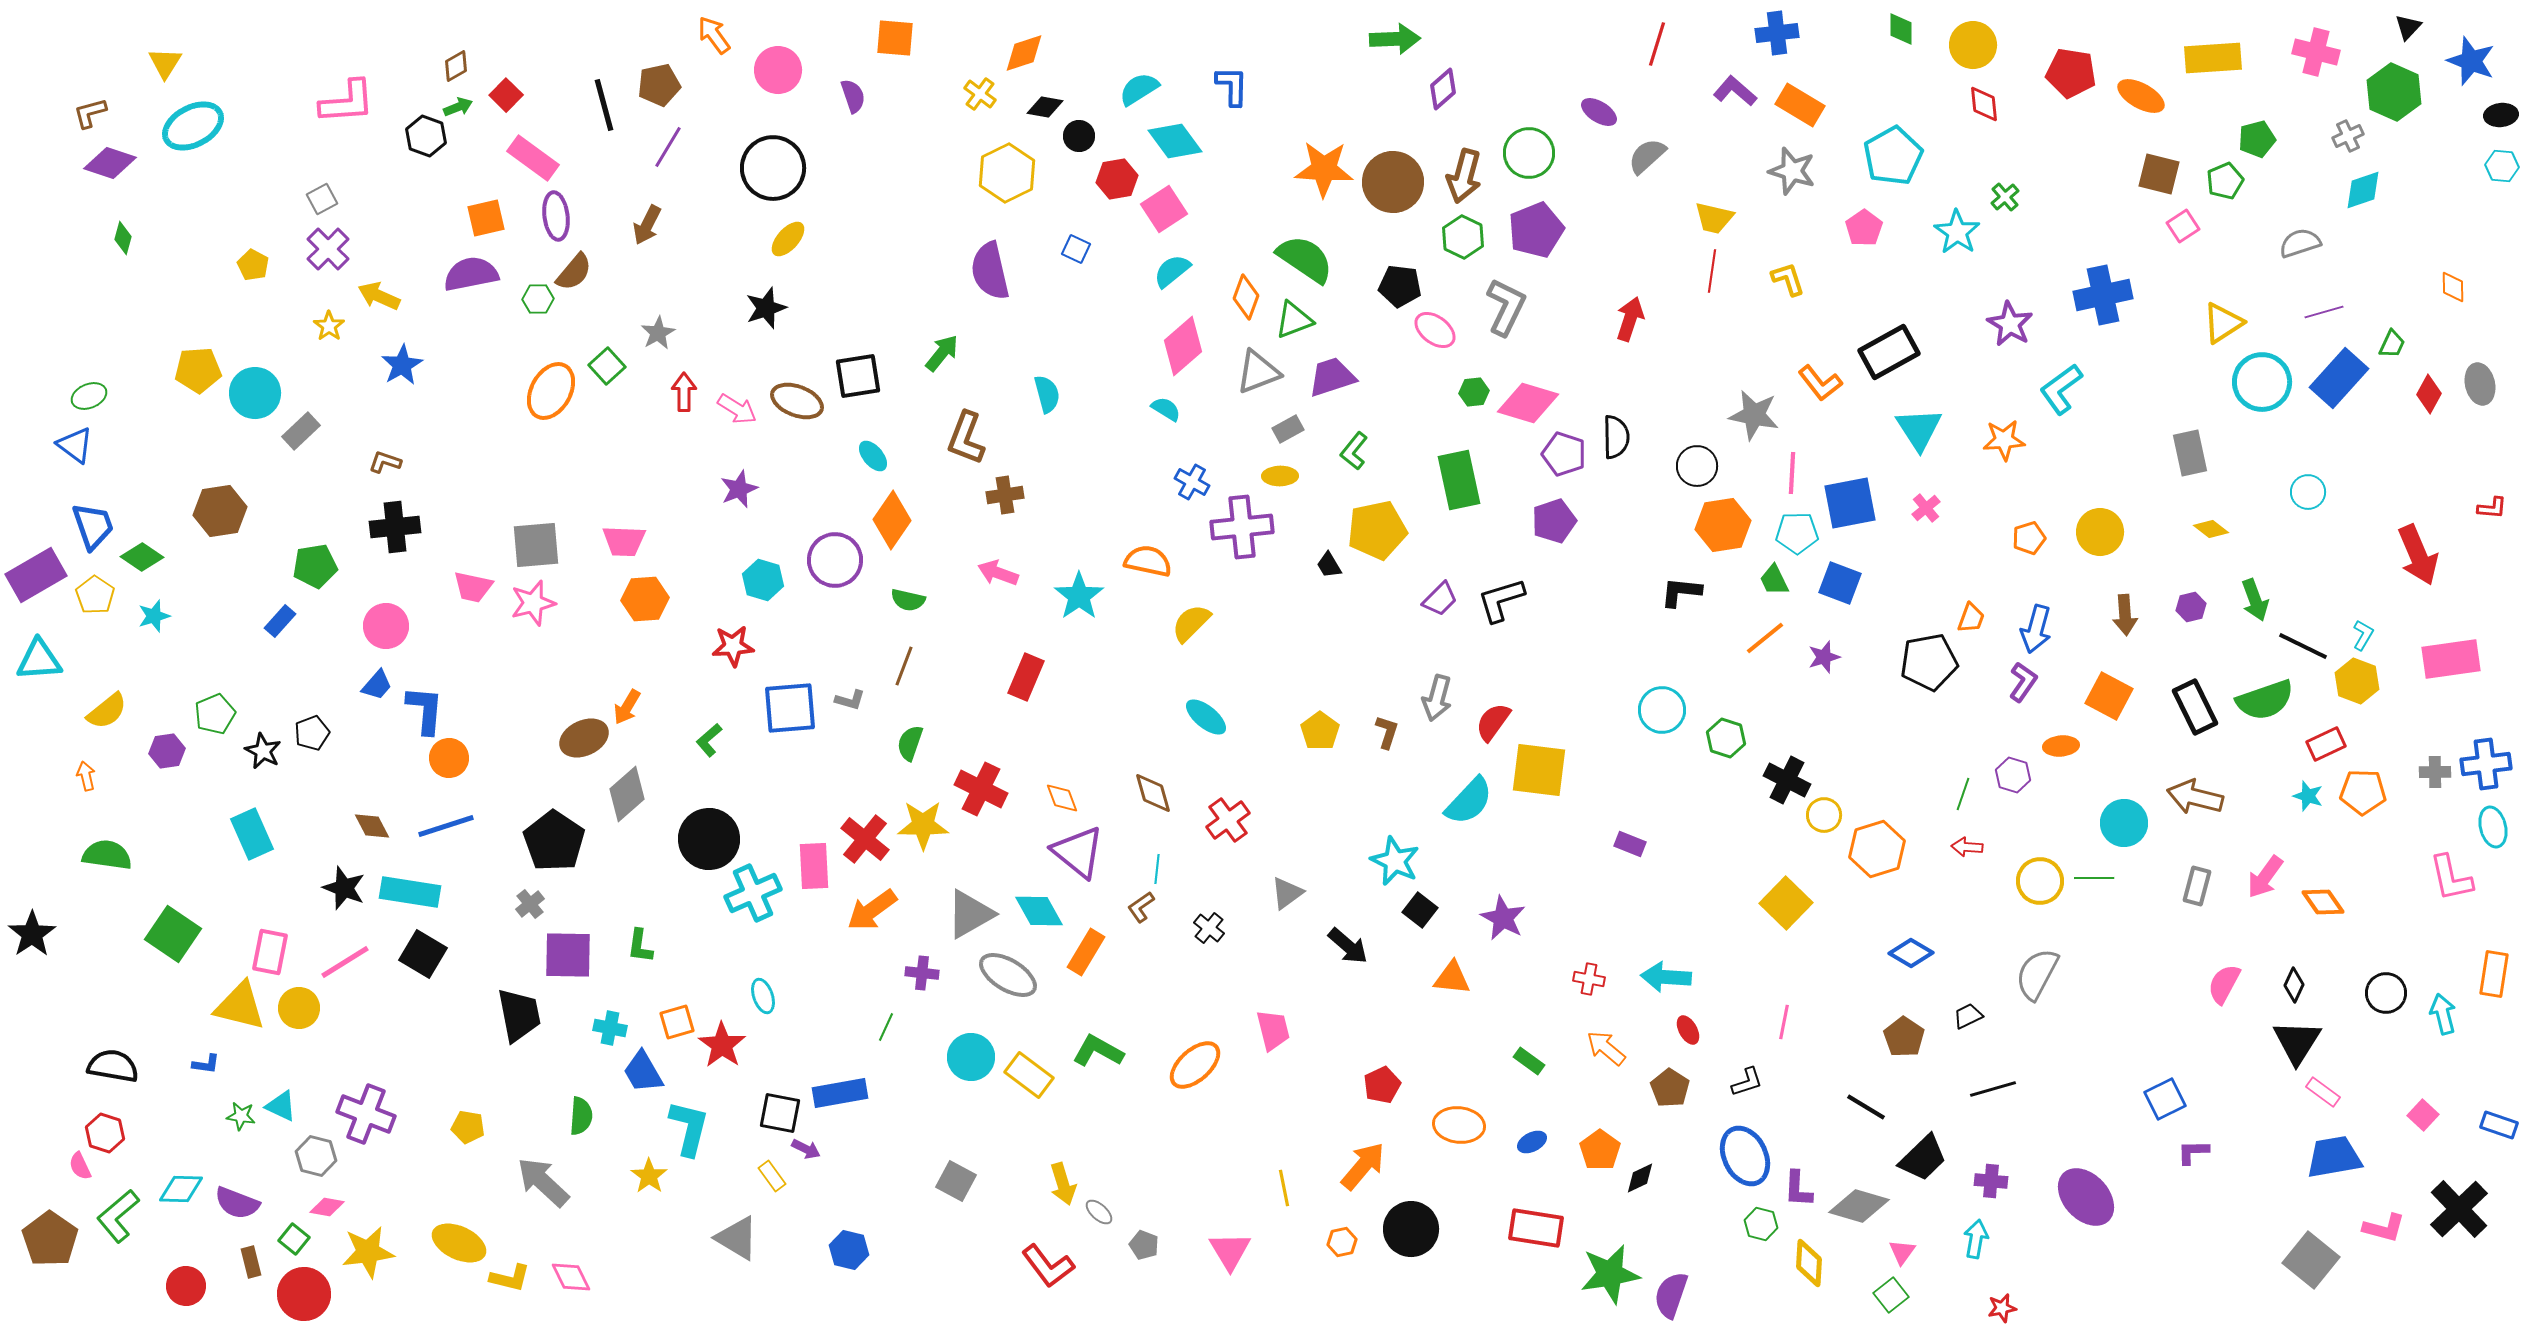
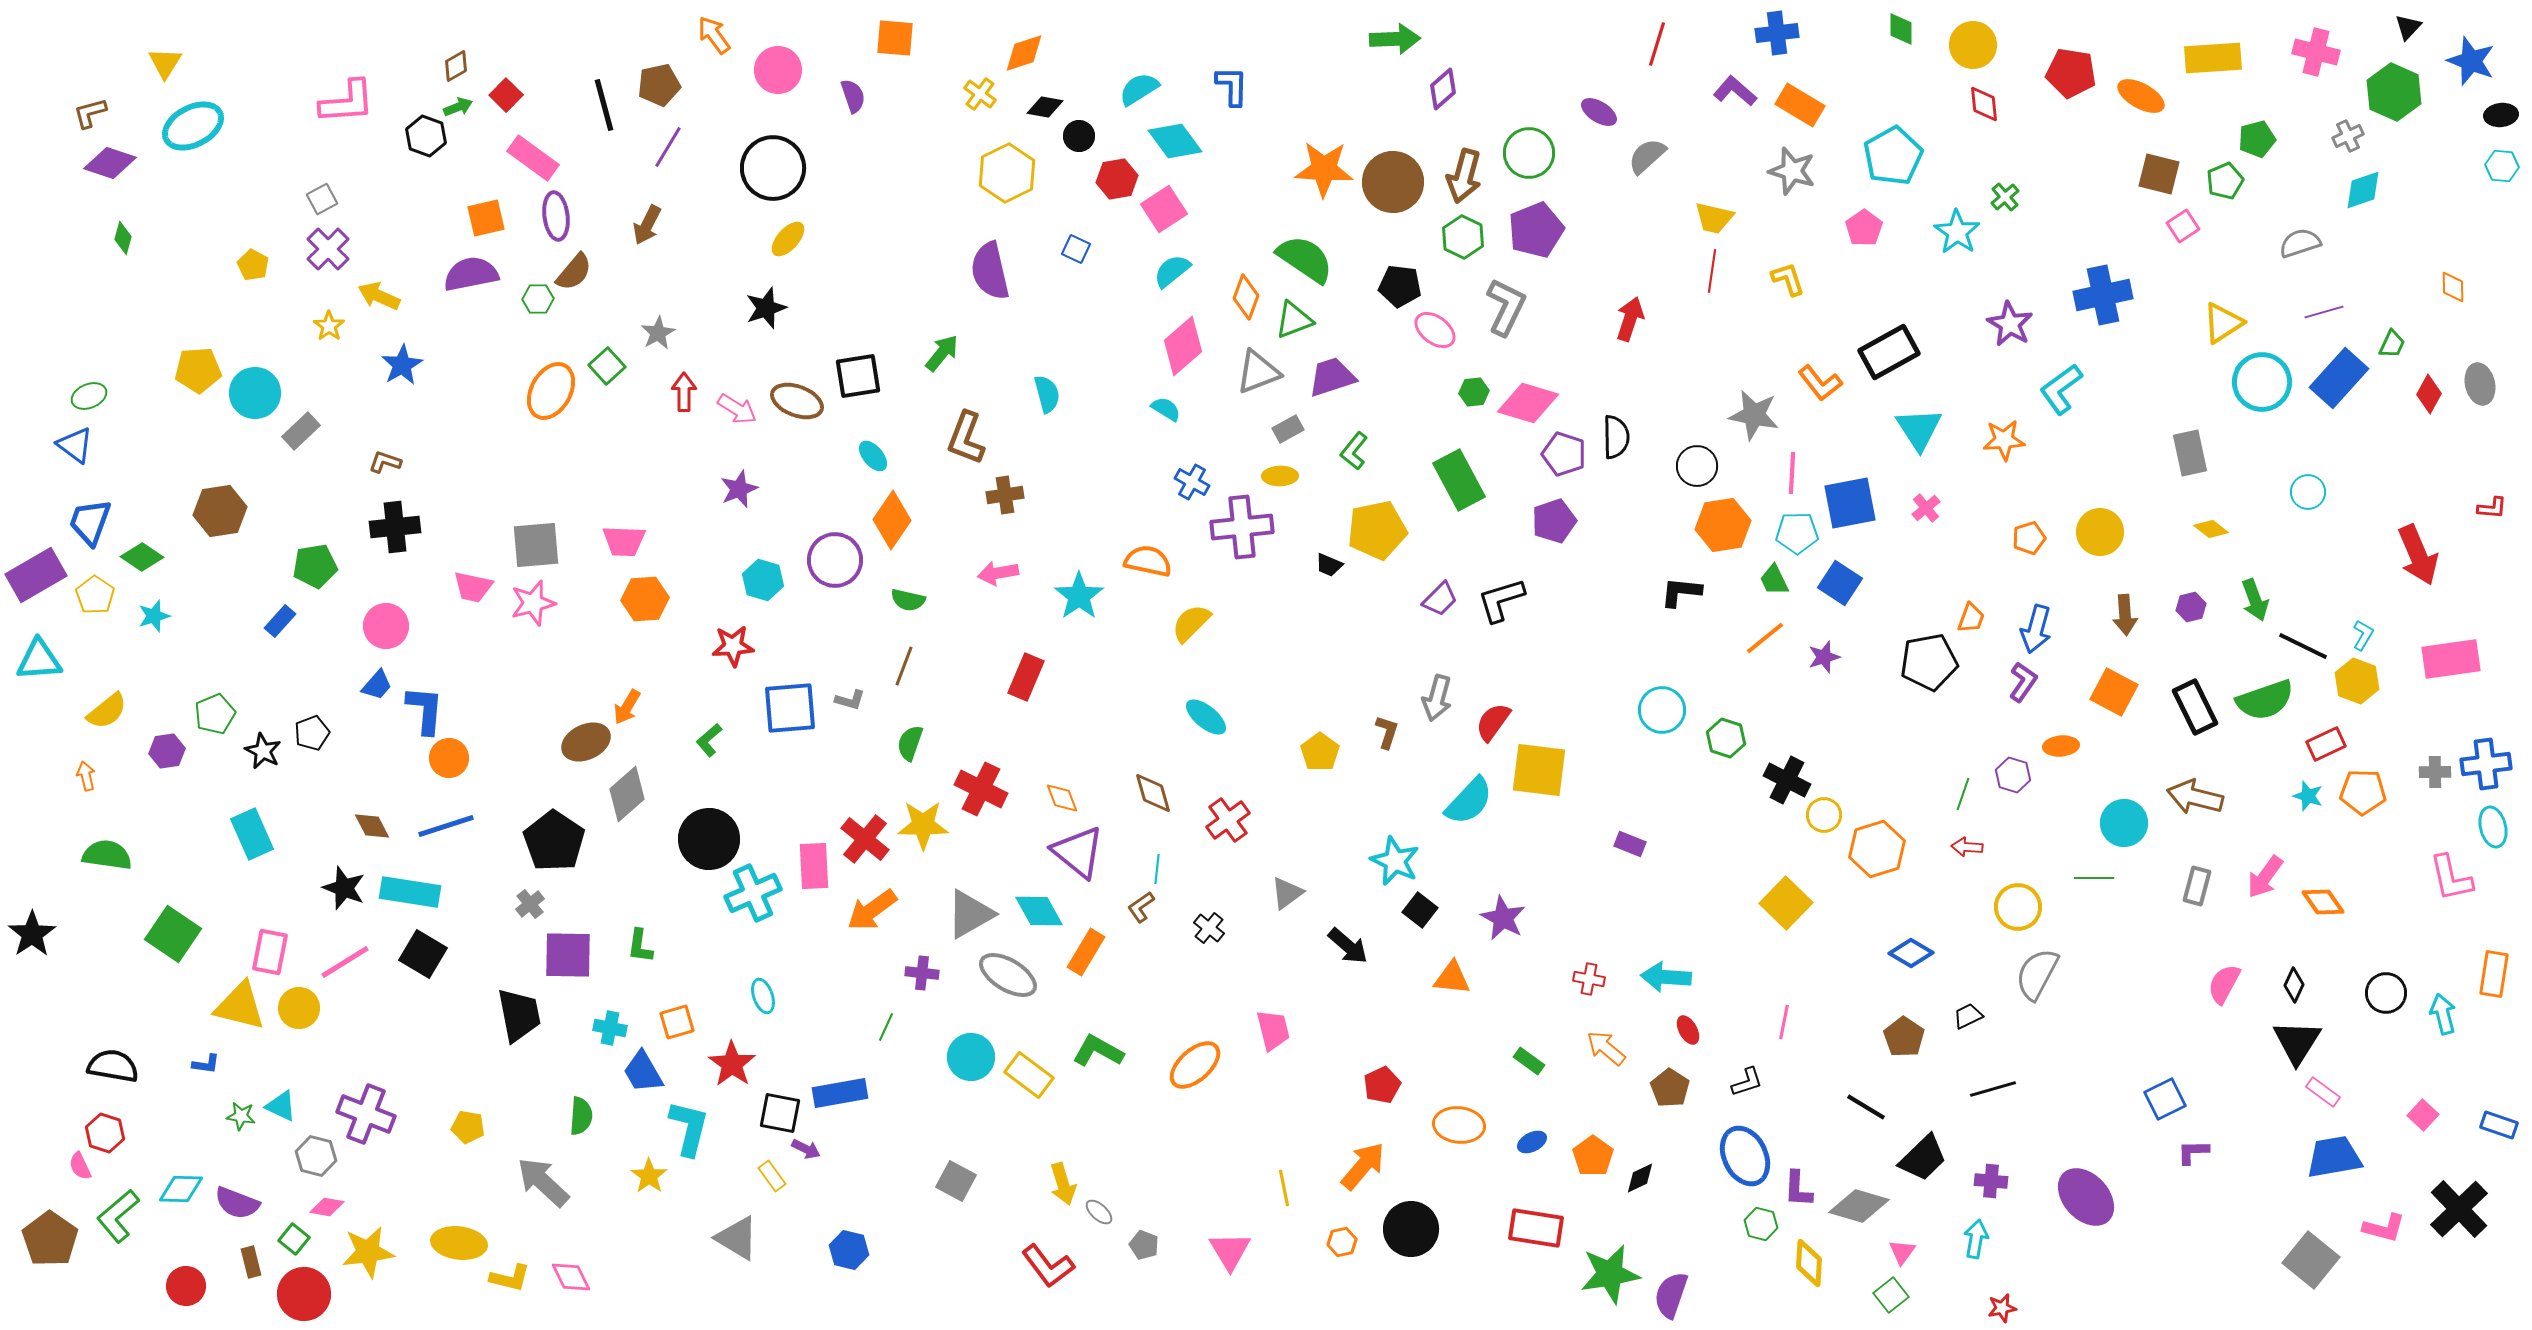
green rectangle at (1459, 480): rotated 16 degrees counterclockwise
blue trapezoid at (93, 526): moved 3 px left, 4 px up; rotated 141 degrees counterclockwise
black trapezoid at (1329, 565): rotated 36 degrees counterclockwise
pink arrow at (998, 573): rotated 30 degrees counterclockwise
blue square at (1840, 583): rotated 12 degrees clockwise
orange square at (2109, 696): moved 5 px right, 4 px up
yellow pentagon at (1320, 731): moved 21 px down
brown ellipse at (584, 738): moved 2 px right, 4 px down
yellow circle at (2040, 881): moved 22 px left, 26 px down
red star at (722, 1045): moved 10 px right, 19 px down
orange pentagon at (1600, 1150): moved 7 px left, 6 px down
yellow ellipse at (459, 1243): rotated 18 degrees counterclockwise
